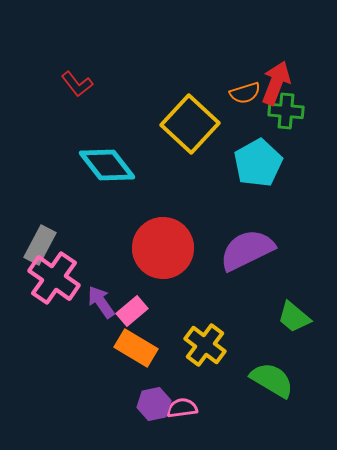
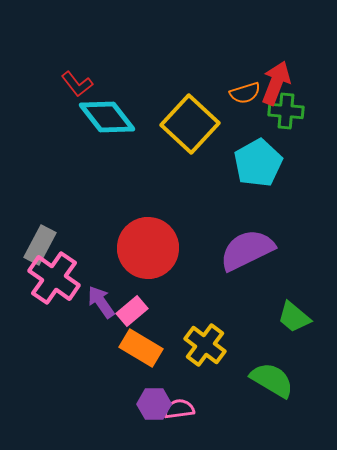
cyan diamond: moved 48 px up
red circle: moved 15 px left
orange rectangle: moved 5 px right
purple hexagon: rotated 12 degrees clockwise
pink semicircle: moved 3 px left, 1 px down
